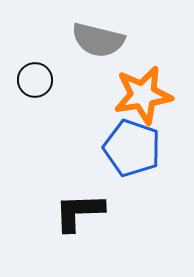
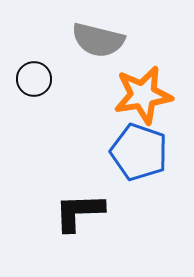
black circle: moved 1 px left, 1 px up
blue pentagon: moved 7 px right, 4 px down
